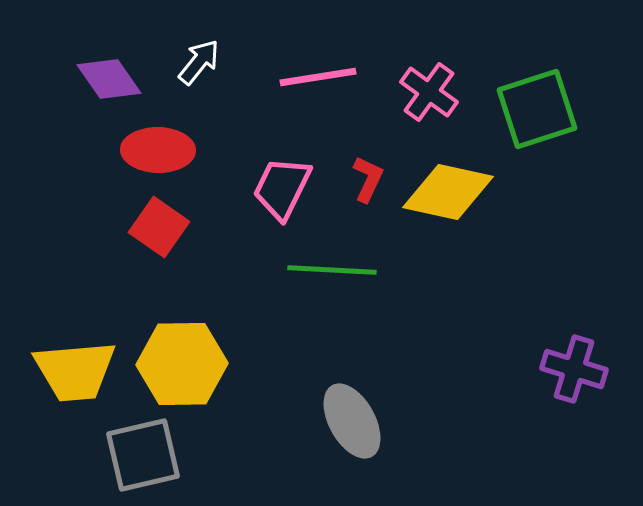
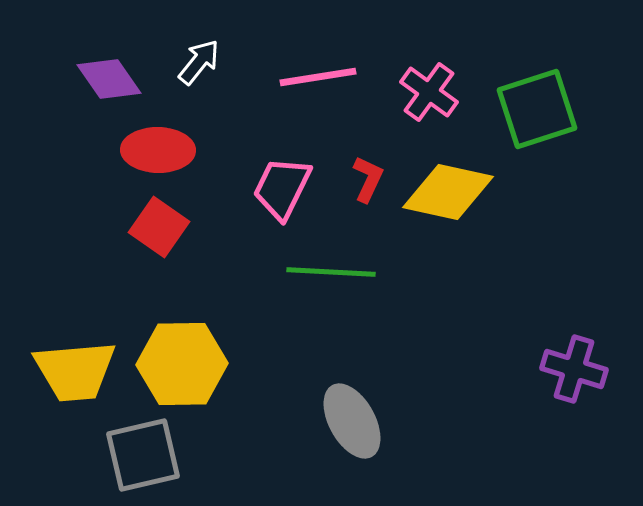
green line: moved 1 px left, 2 px down
